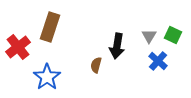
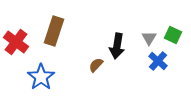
brown rectangle: moved 4 px right, 4 px down
gray triangle: moved 2 px down
red cross: moved 2 px left, 5 px up; rotated 15 degrees counterclockwise
brown semicircle: rotated 28 degrees clockwise
blue star: moved 6 px left
